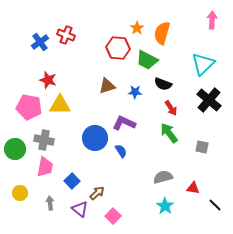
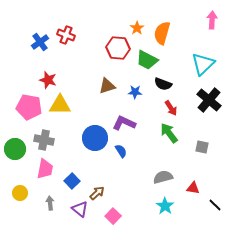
pink trapezoid: moved 2 px down
